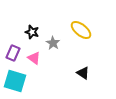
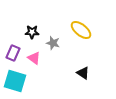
black star: rotated 16 degrees counterclockwise
gray star: rotated 16 degrees counterclockwise
